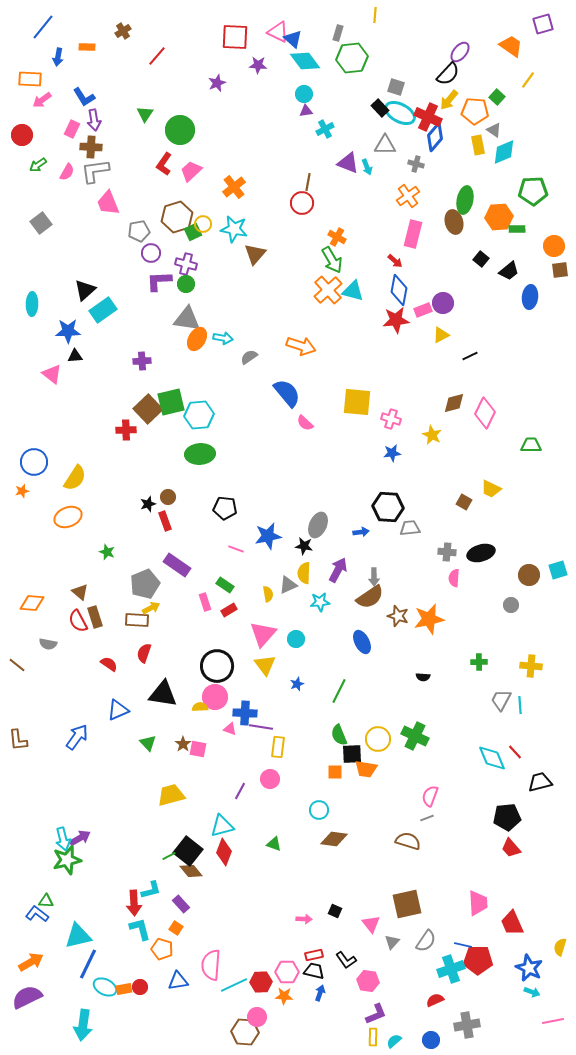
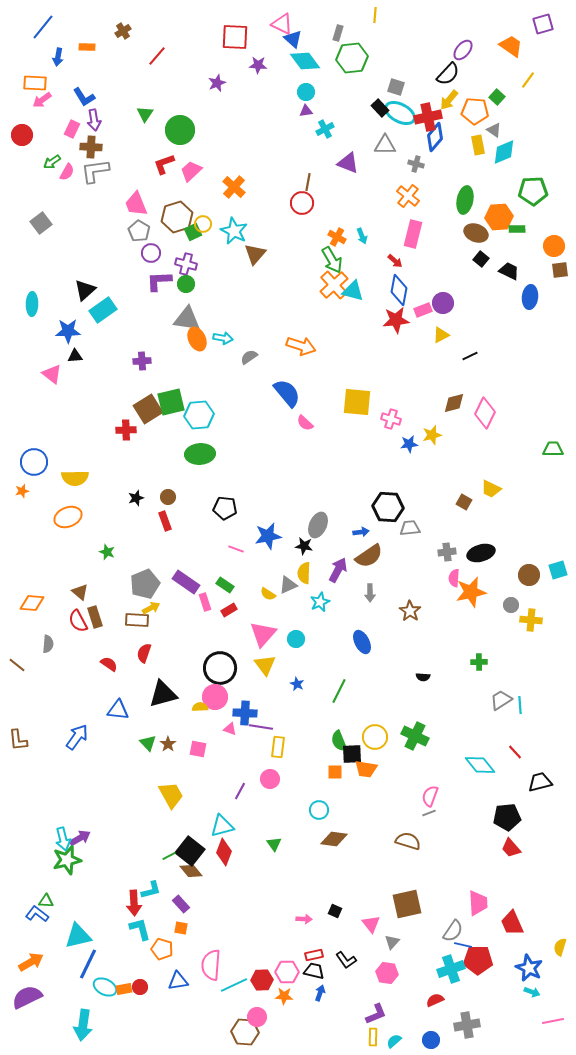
pink triangle at (278, 32): moved 4 px right, 8 px up
purple ellipse at (460, 52): moved 3 px right, 2 px up
orange rectangle at (30, 79): moved 5 px right, 4 px down
cyan circle at (304, 94): moved 2 px right, 2 px up
red cross at (428, 117): rotated 36 degrees counterclockwise
red L-shape at (164, 164): rotated 35 degrees clockwise
green arrow at (38, 165): moved 14 px right, 3 px up
cyan arrow at (367, 167): moved 5 px left, 69 px down
orange cross at (234, 187): rotated 10 degrees counterclockwise
orange cross at (408, 196): rotated 15 degrees counterclockwise
pink trapezoid at (108, 203): moved 28 px right, 1 px down
brown ellipse at (454, 222): moved 22 px right, 11 px down; rotated 55 degrees counterclockwise
cyan star at (234, 229): moved 2 px down; rotated 16 degrees clockwise
gray pentagon at (139, 231): rotated 30 degrees counterclockwise
black trapezoid at (509, 271): rotated 115 degrees counterclockwise
orange cross at (328, 290): moved 6 px right, 5 px up
orange ellipse at (197, 339): rotated 55 degrees counterclockwise
brown square at (148, 409): rotated 12 degrees clockwise
yellow star at (432, 435): rotated 30 degrees clockwise
green trapezoid at (531, 445): moved 22 px right, 4 px down
blue star at (392, 453): moved 17 px right, 9 px up
yellow semicircle at (75, 478): rotated 56 degrees clockwise
black star at (148, 504): moved 12 px left, 6 px up
gray cross at (447, 552): rotated 12 degrees counterclockwise
purple rectangle at (177, 565): moved 9 px right, 17 px down
gray arrow at (374, 577): moved 4 px left, 16 px down
yellow semicircle at (268, 594): rotated 133 degrees clockwise
brown semicircle at (370, 597): moved 1 px left, 41 px up
cyan star at (320, 602): rotated 18 degrees counterclockwise
brown star at (398, 616): moved 12 px right, 5 px up; rotated 15 degrees clockwise
orange star at (429, 619): moved 42 px right, 27 px up
gray semicircle at (48, 644): rotated 96 degrees counterclockwise
black circle at (217, 666): moved 3 px right, 2 px down
yellow cross at (531, 666): moved 46 px up
blue star at (297, 684): rotated 24 degrees counterclockwise
black triangle at (163, 694): rotated 24 degrees counterclockwise
gray trapezoid at (501, 700): rotated 30 degrees clockwise
blue triangle at (118, 710): rotated 30 degrees clockwise
green semicircle at (339, 735): moved 6 px down
yellow circle at (378, 739): moved 3 px left, 2 px up
brown star at (183, 744): moved 15 px left
cyan diamond at (492, 758): moved 12 px left, 7 px down; rotated 16 degrees counterclockwise
yellow trapezoid at (171, 795): rotated 76 degrees clockwise
gray line at (427, 818): moved 2 px right, 5 px up
green triangle at (274, 844): rotated 35 degrees clockwise
black square at (188, 851): moved 2 px right
orange square at (176, 928): moved 5 px right; rotated 24 degrees counterclockwise
gray semicircle at (426, 941): moved 27 px right, 10 px up
pink hexagon at (368, 981): moved 19 px right, 8 px up
red hexagon at (261, 982): moved 1 px right, 2 px up
